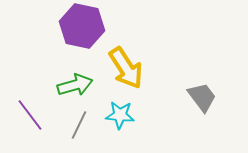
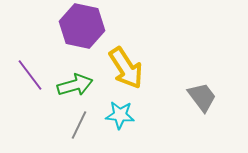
purple line: moved 40 px up
